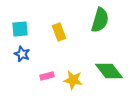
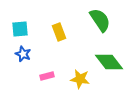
green semicircle: rotated 50 degrees counterclockwise
blue star: moved 1 px right
green diamond: moved 9 px up
yellow star: moved 7 px right, 1 px up
